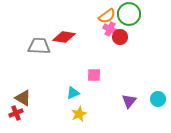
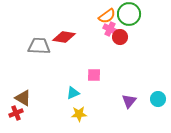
yellow star: rotated 21 degrees clockwise
